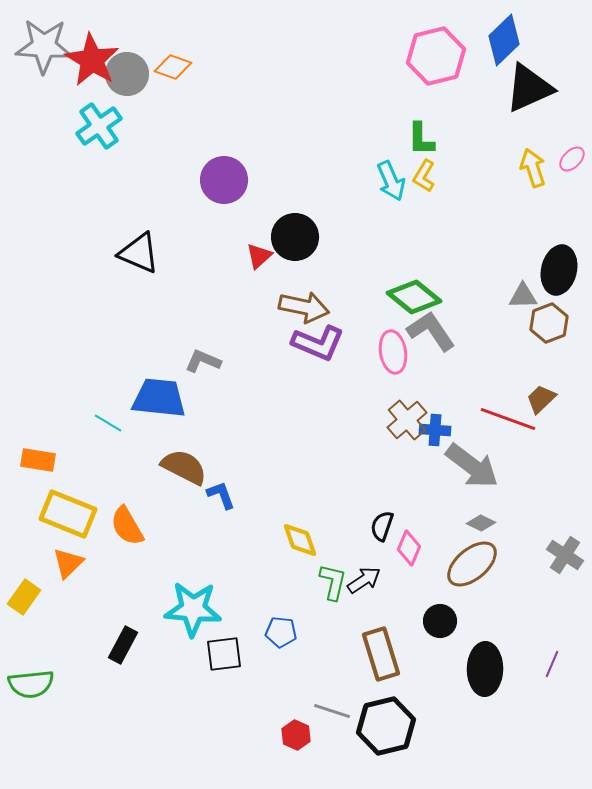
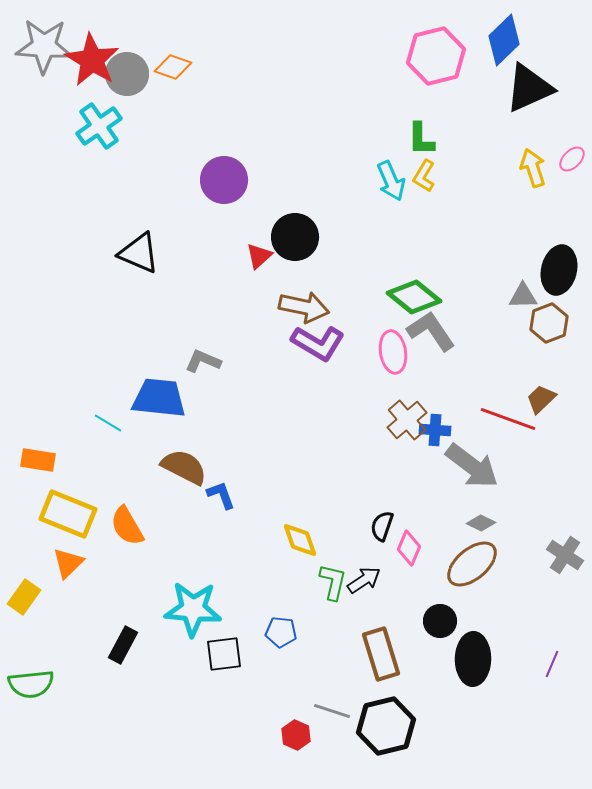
purple L-shape at (318, 343): rotated 8 degrees clockwise
black ellipse at (485, 669): moved 12 px left, 10 px up
